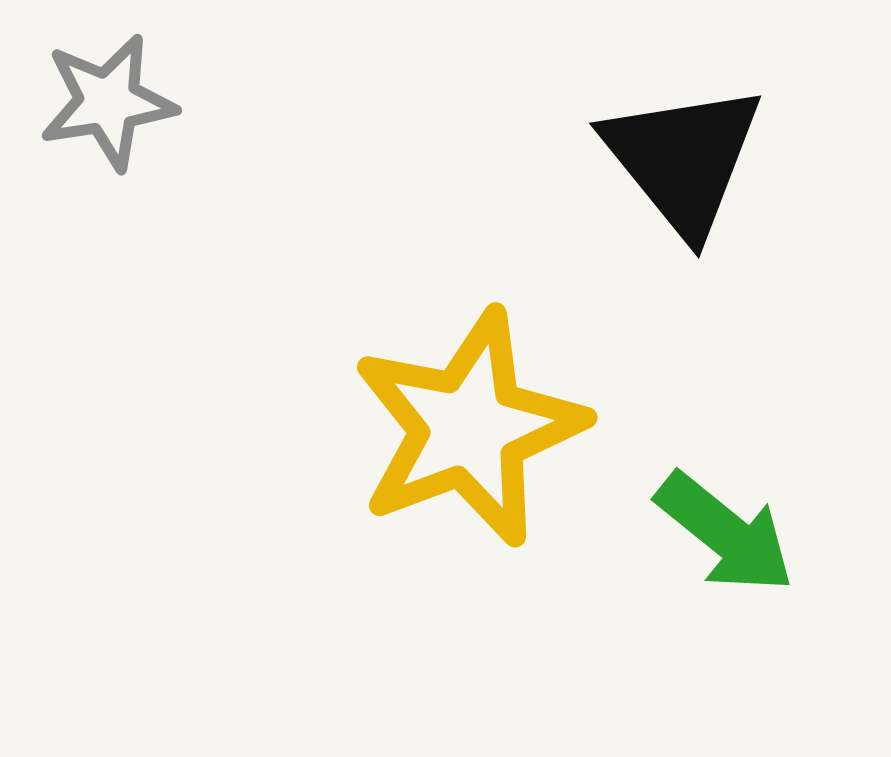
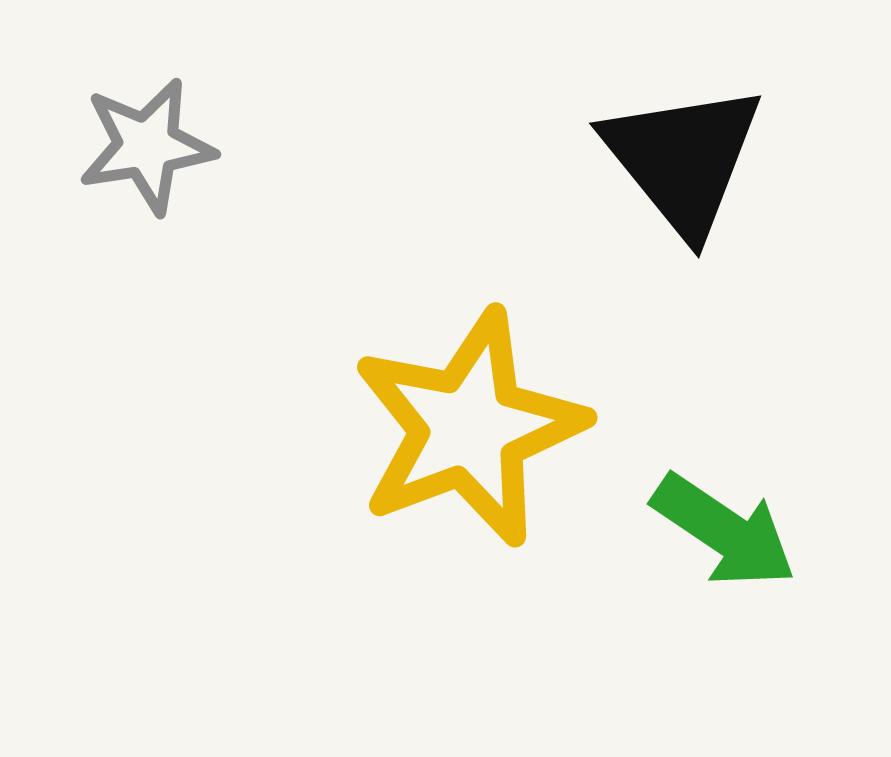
gray star: moved 39 px right, 44 px down
green arrow: moved 1 px left, 2 px up; rotated 5 degrees counterclockwise
